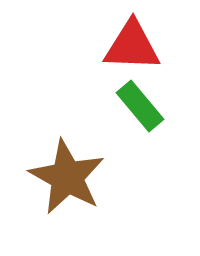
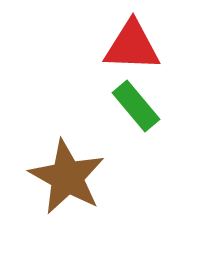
green rectangle: moved 4 px left
